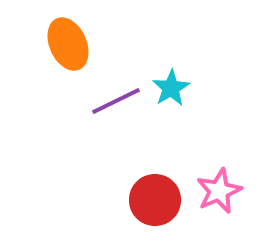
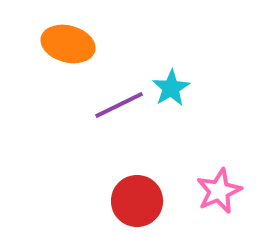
orange ellipse: rotated 51 degrees counterclockwise
purple line: moved 3 px right, 4 px down
red circle: moved 18 px left, 1 px down
